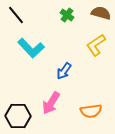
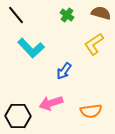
yellow L-shape: moved 2 px left, 1 px up
pink arrow: rotated 40 degrees clockwise
